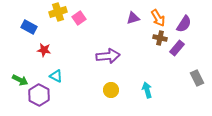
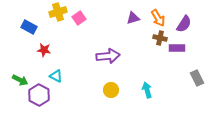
purple rectangle: rotated 49 degrees clockwise
